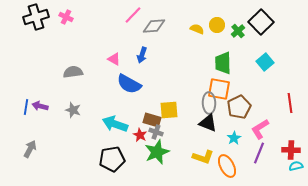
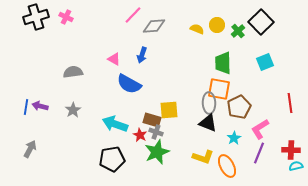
cyan square: rotated 18 degrees clockwise
gray star: rotated 21 degrees clockwise
